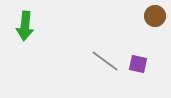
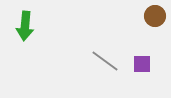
purple square: moved 4 px right; rotated 12 degrees counterclockwise
